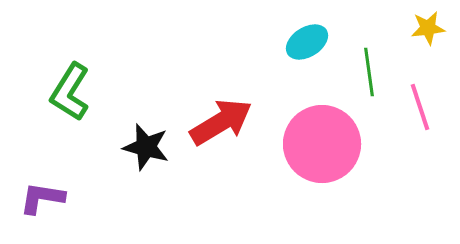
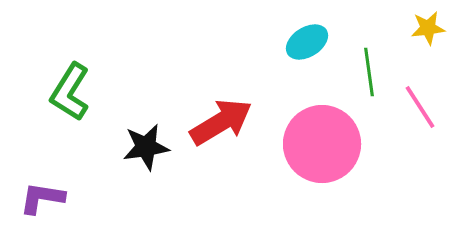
pink line: rotated 15 degrees counterclockwise
black star: rotated 24 degrees counterclockwise
